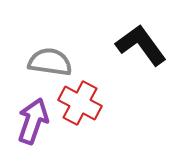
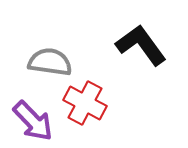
red cross: moved 5 px right
purple arrow: rotated 117 degrees clockwise
